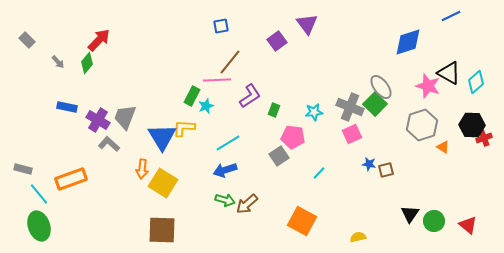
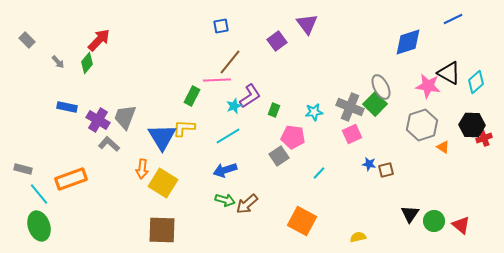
blue line at (451, 16): moved 2 px right, 3 px down
pink star at (428, 86): rotated 10 degrees counterclockwise
gray ellipse at (381, 87): rotated 10 degrees clockwise
cyan star at (206, 106): moved 28 px right
cyan line at (228, 143): moved 7 px up
red triangle at (468, 225): moved 7 px left
